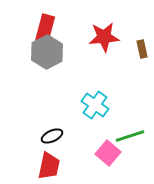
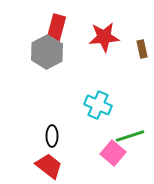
red rectangle: moved 11 px right
cyan cross: moved 3 px right; rotated 12 degrees counterclockwise
black ellipse: rotated 65 degrees counterclockwise
pink square: moved 5 px right
red trapezoid: rotated 64 degrees counterclockwise
